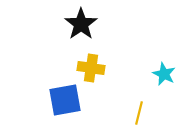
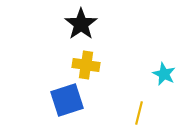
yellow cross: moved 5 px left, 3 px up
blue square: moved 2 px right; rotated 8 degrees counterclockwise
